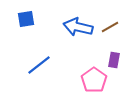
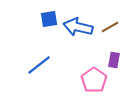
blue square: moved 23 px right
